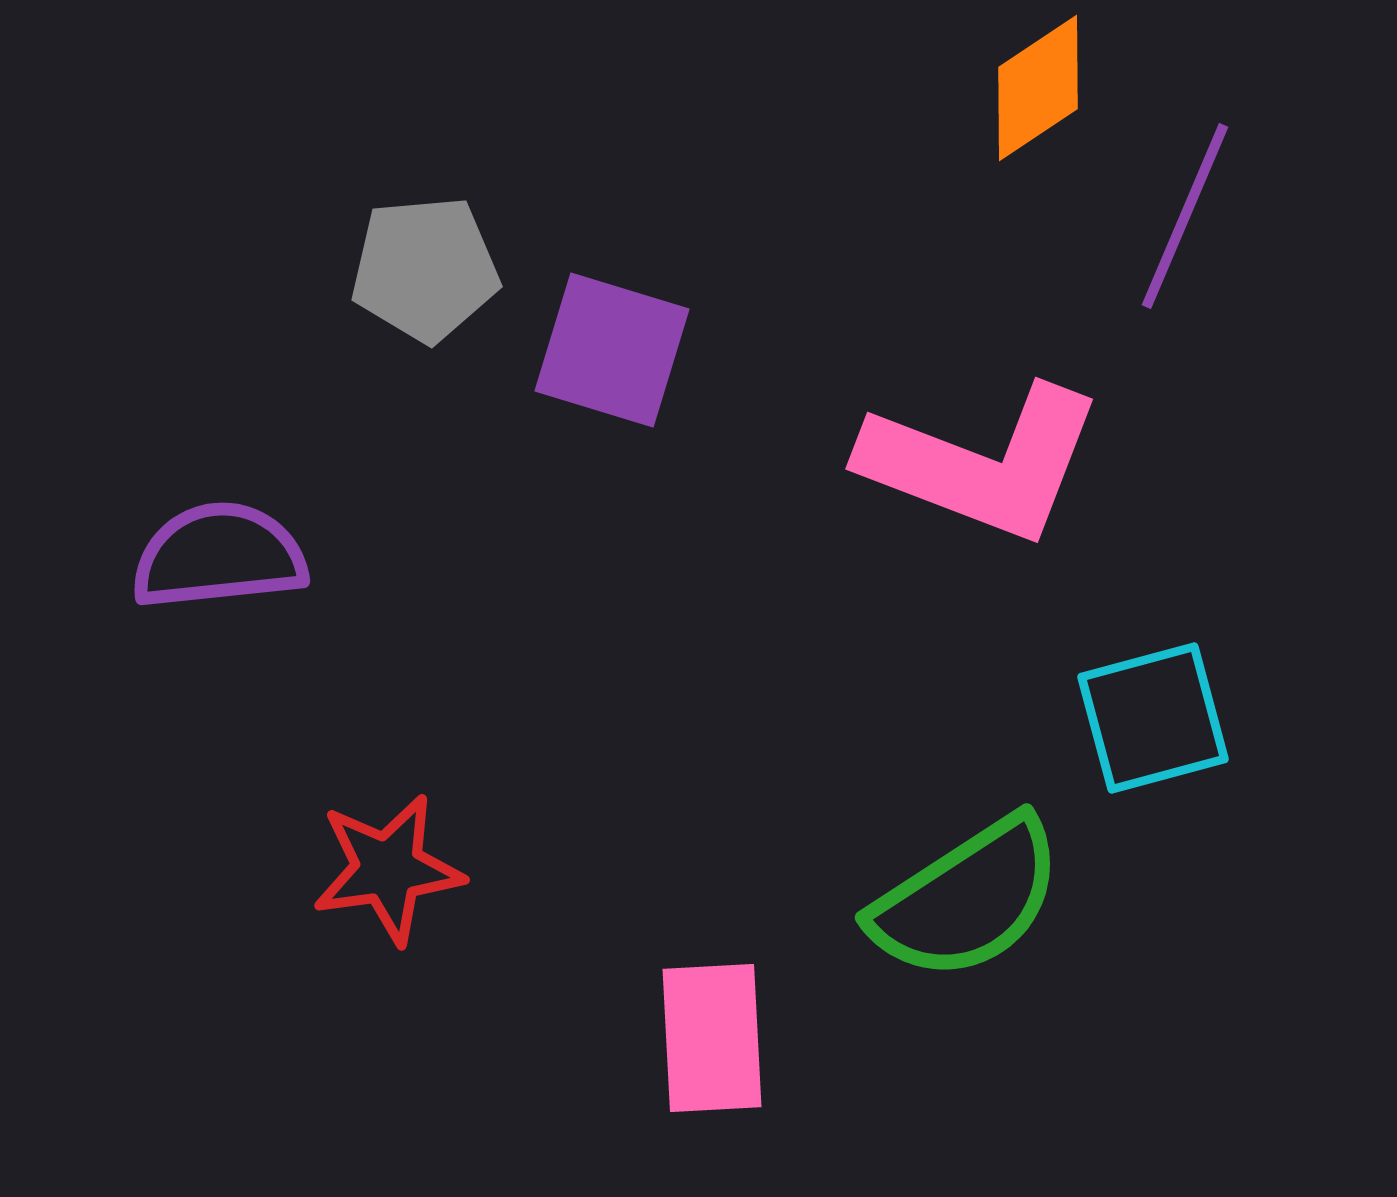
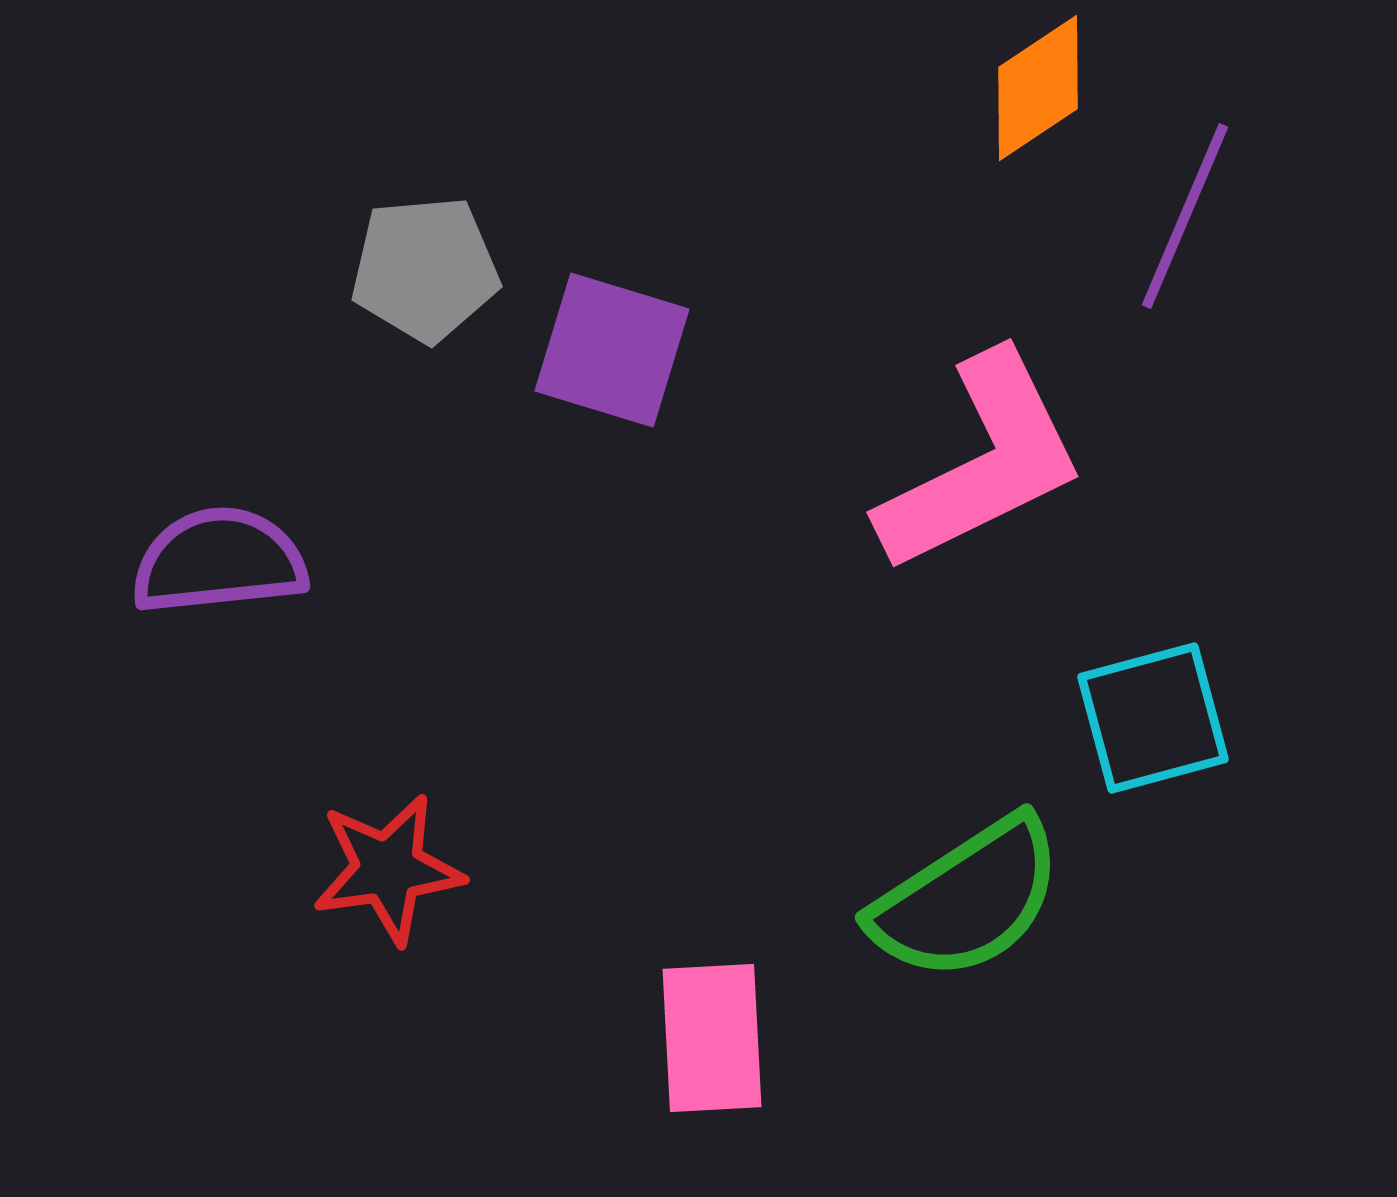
pink L-shape: rotated 47 degrees counterclockwise
purple semicircle: moved 5 px down
